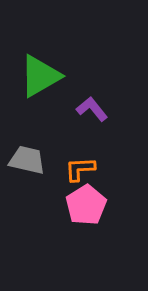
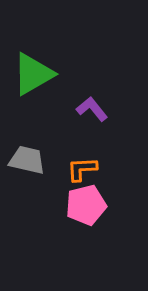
green triangle: moved 7 px left, 2 px up
orange L-shape: moved 2 px right
pink pentagon: rotated 18 degrees clockwise
